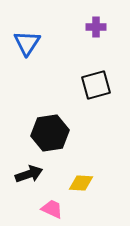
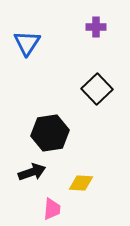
black square: moved 1 px right, 4 px down; rotated 28 degrees counterclockwise
black arrow: moved 3 px right, 2 px up
pink trapezoid: rotated 70 degrees clockwise
